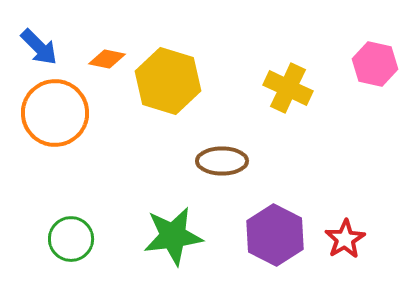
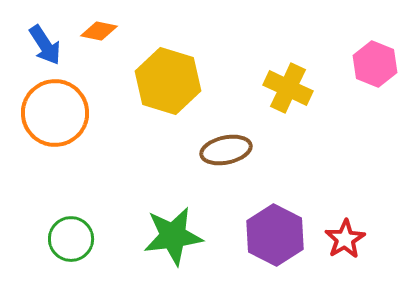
blue arrow: moved 6 px right, 2 px up; rotated 12 degrees clockwise
orange diamond: moved 8 px left, 28 px up
pink hexagon: rotated 9 degrees clockwise
brown ellipse: moved 4 px right, 11 px up; rotated 12 degrees counterclockwise
